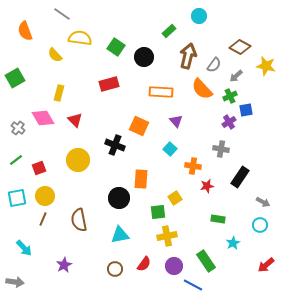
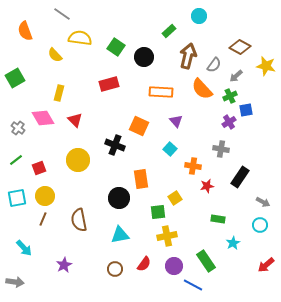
orange rectangle at (141, 179): rotated 12 degrees counterclockwise
